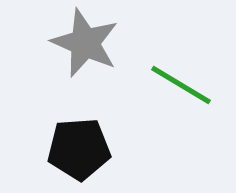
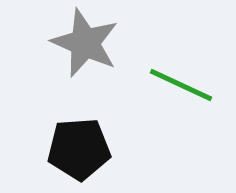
green line: rotated 6 degrees counterclockwise
